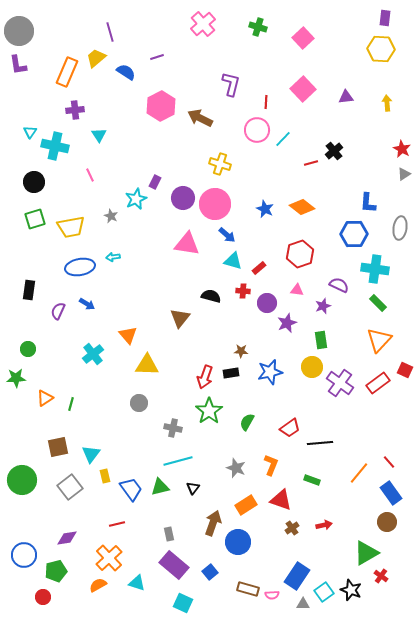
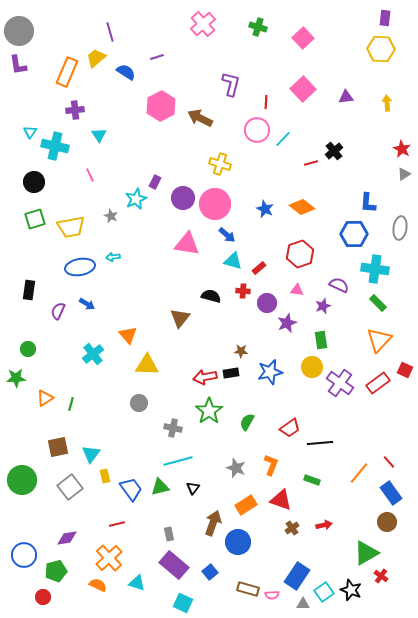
red arrow at (205, 377): rotated 60 degrees clockwise
orange semicircle at (98, 585): rotated 54 degrees clockwise
